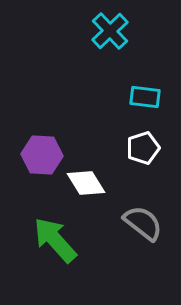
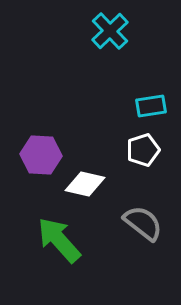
cyan rectangle: moved 6 px right, 9 px down; rotated 16 degrees counterclockwise
white pentagon: moved 2 px down
purple hexagon: moved 1 px left
white diamond: moved 1 px left, 1 px down; rotated 45 degrees counterclockwise
green arrow: moved 4 px right
